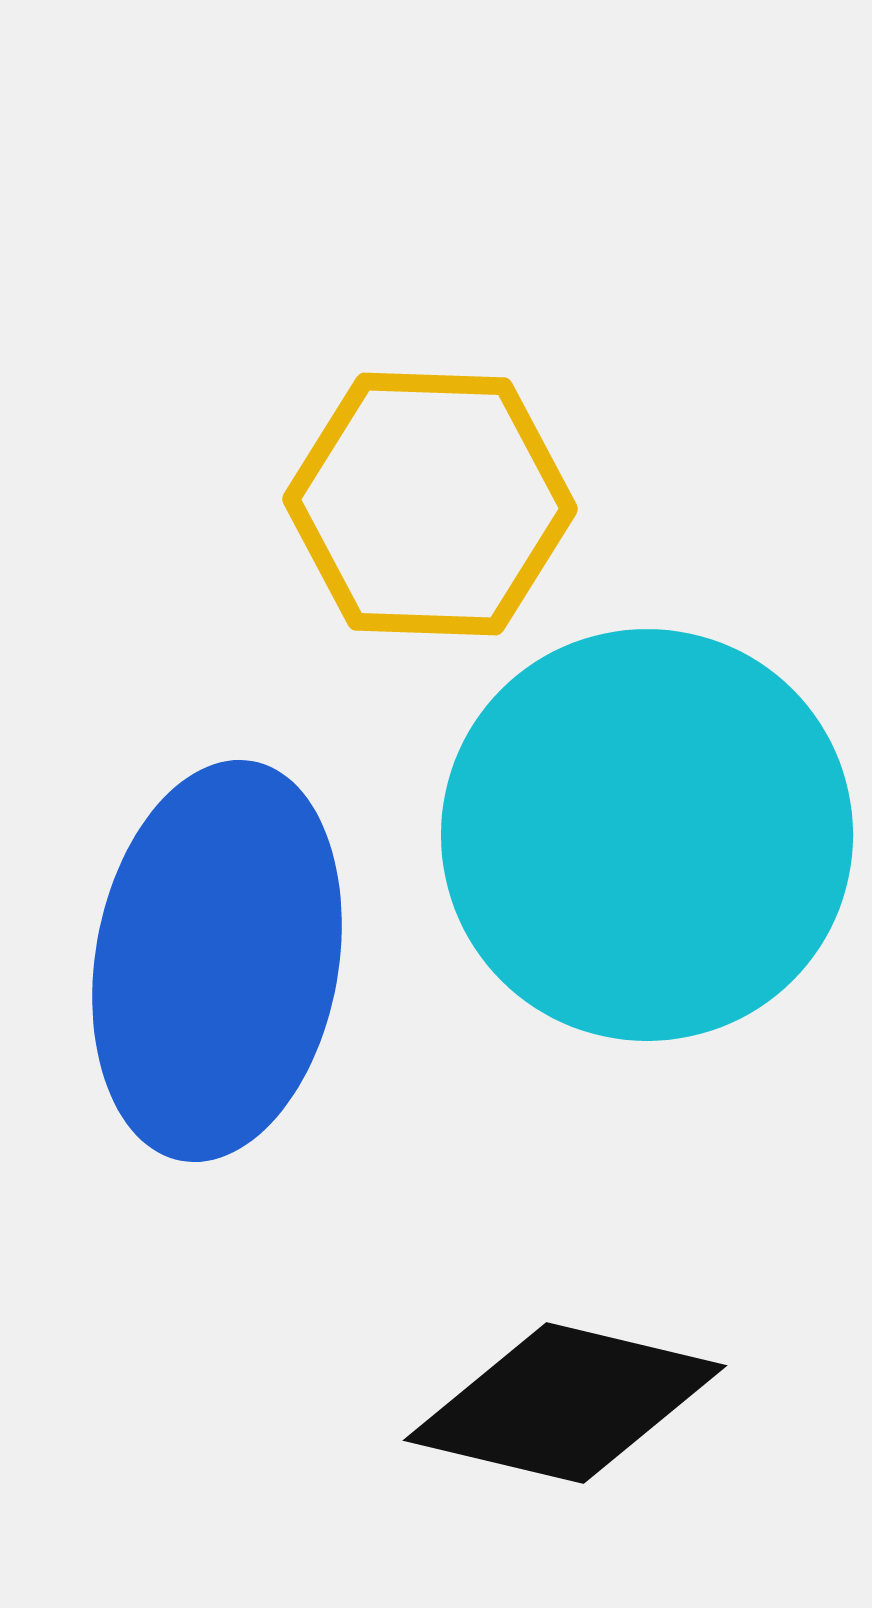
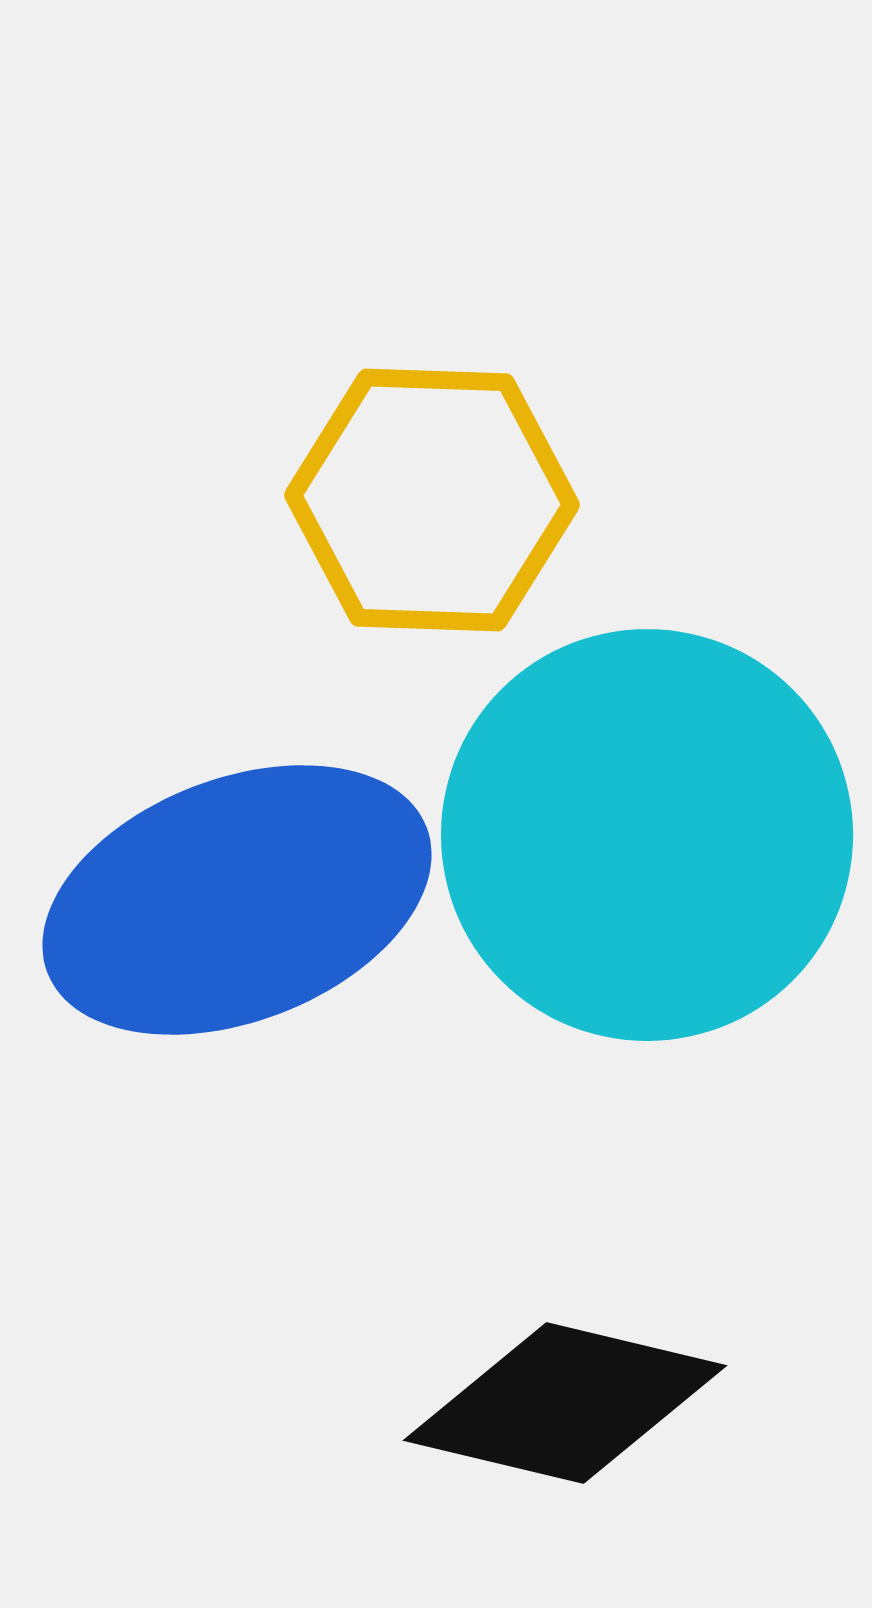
yellow hexagon: moved 2 px right, 4 px up
blue ellipse: moved 20 px right, 61 px up; rotated 59 degrees clockwise
